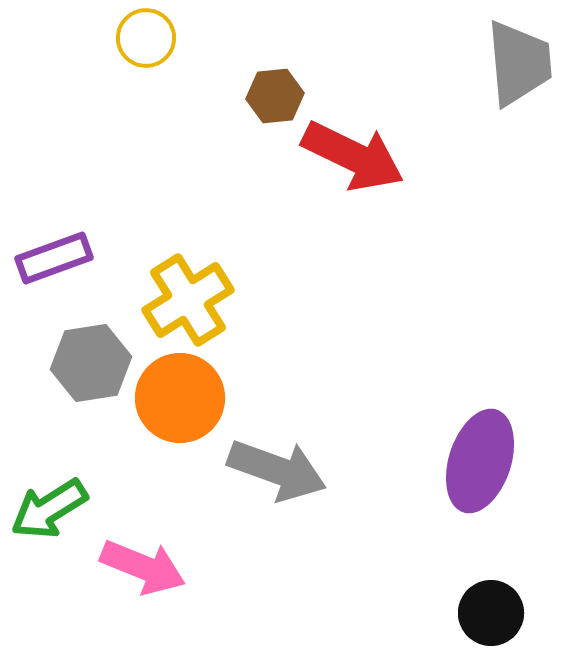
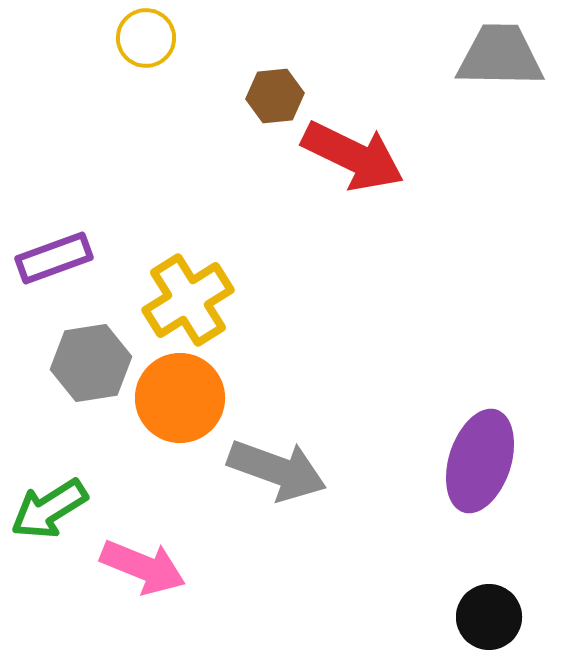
gray trapezoid: moved 19 px left, 7 px up; rotated 84 degrees counterclockwise
black circle: moved 2 px left, 4 px down
